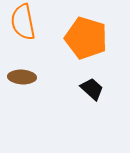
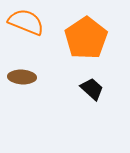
orange semicircle: moved 3 px right; rotated 123 degrees clockwise
orange pentagon: rotated 21 degrees clockwise
